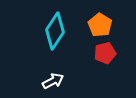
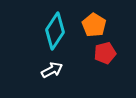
orange pentagon: moved 6 px left
white arrow: moved 1 px left, 11 px up
